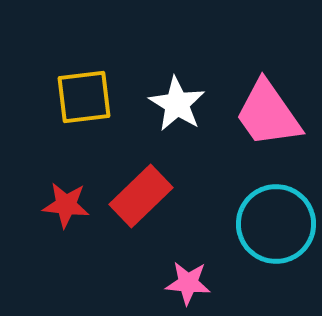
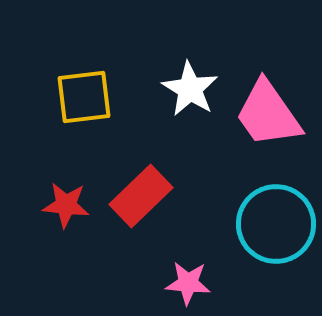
white star: moved 13 px right, 15 px up
